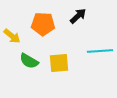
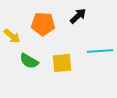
yellow square: moved 3 px right
